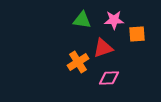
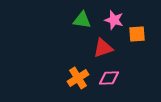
pink star: rotated 18 degrees clockwise
orange cross: moved 16 px down
